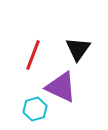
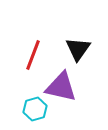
purple triangle: rotated 12 degrees counterclockwise
